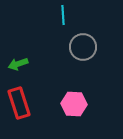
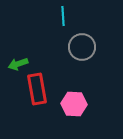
cyan line: moved 1 px down
gray circle: moved 1 px left
red rectangle: moved 18 px right, 14 px up; rotated 8 degrees clockwise
